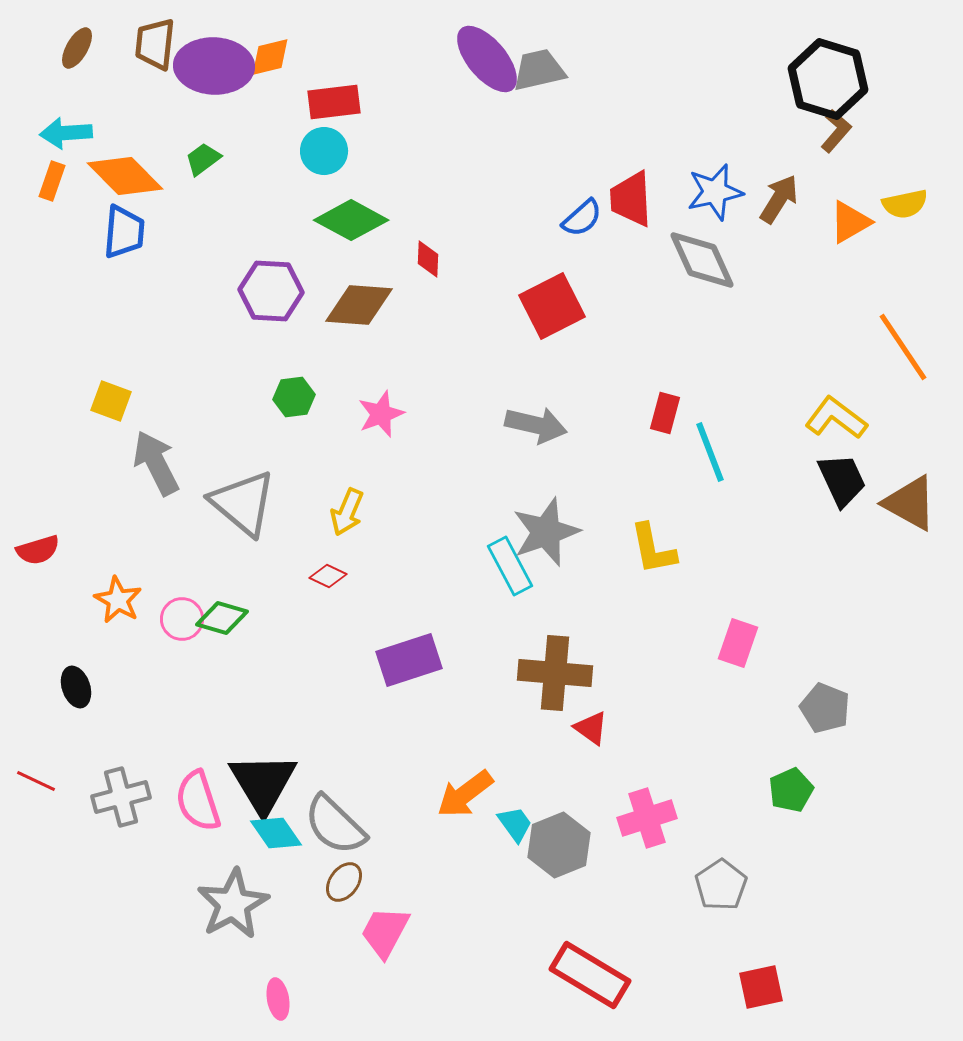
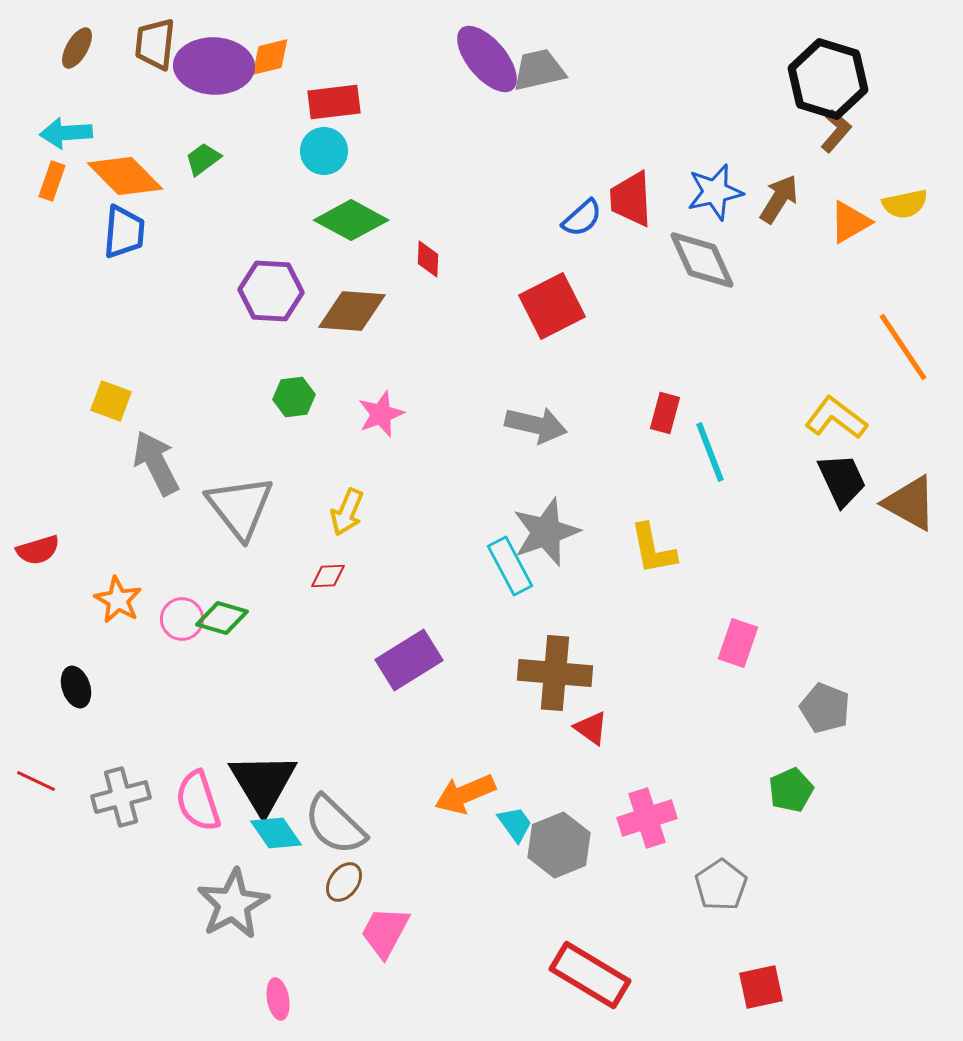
brown diamond at (359, 305): moved 7 px left, 6 px down
gray triangle at (243, 503): moved 3 px left, 4 px down; rotated 12 degrees clockwise
red diamond at (328, 576): rotated 27 degrees counterclockwise
purple rectangle at (409, 660): rotated 14 degrees counterclockwise
orange arrow at (465, 794): rotated 14 degrees clockwise
